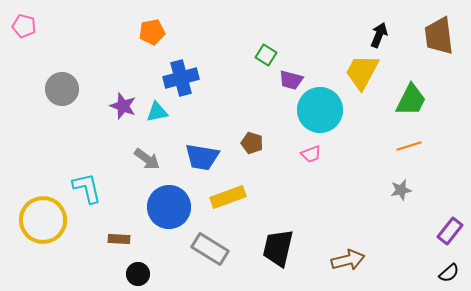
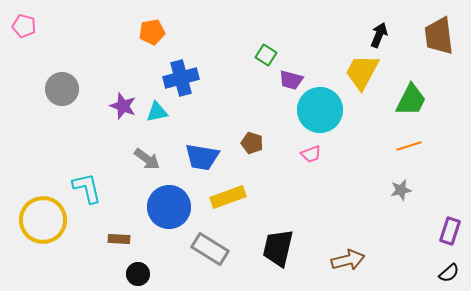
purple rectangle: rotated 20 degrees counterclockwise
